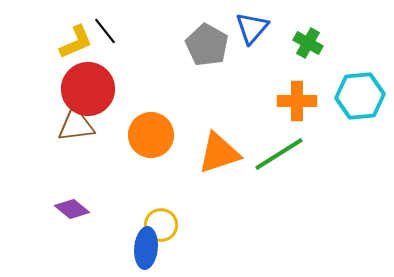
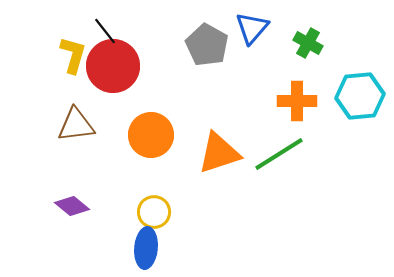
yellow L-shape: moved 3 px left, 13 px down; rotated 51 degrees counterclockwise
red circle: moved 25 px right, 23 px up
purple diamond: moved 3 px up
yellow circle: moved 7 px left, 13 px up
